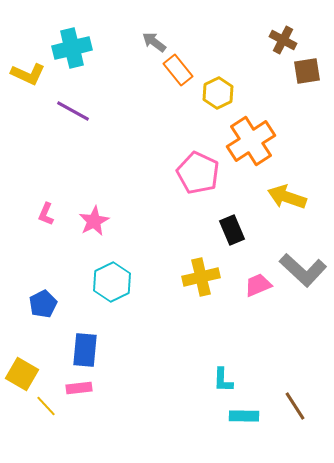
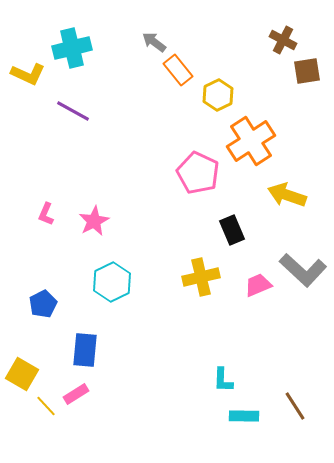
yellow hexagon: moved 2 px down
yellow arrow: moved 2 px up
pink rectangle: moved 3 px left, 6 px down; rotated 25 degrees counterclockwise
